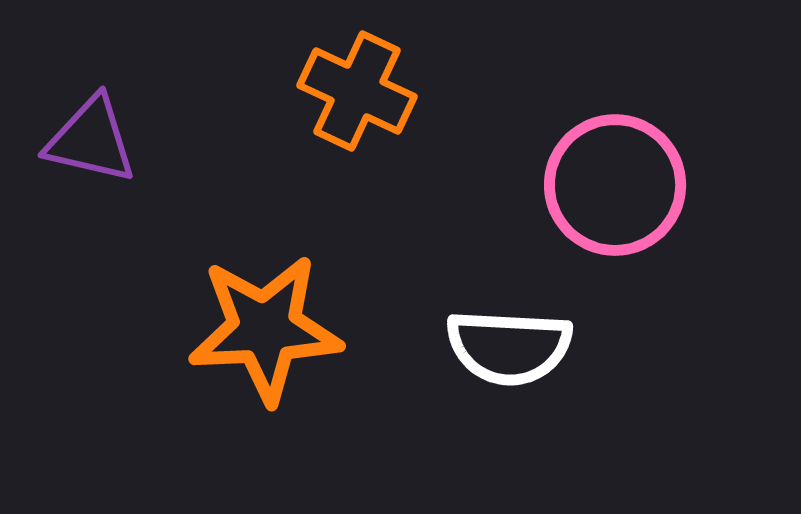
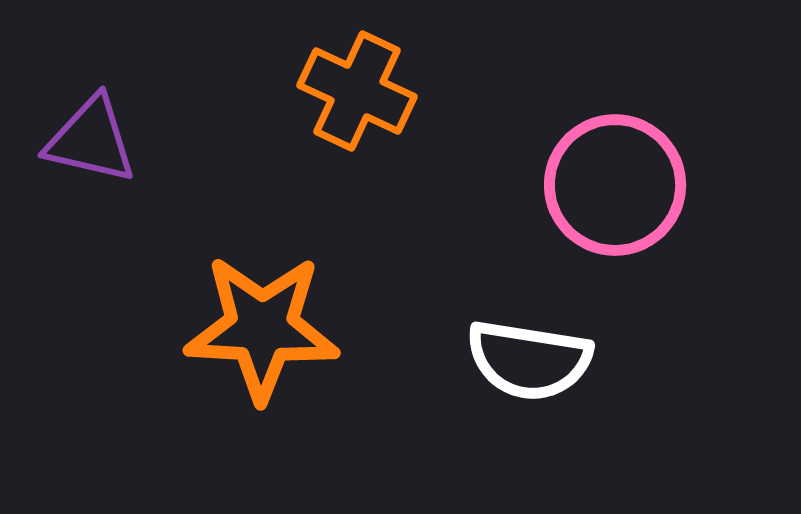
orange star: moved 3 px left, 1 px up; rotated 6 degrees clockwise
white semicircle: moved 20 px right, 13 px down; rotated 6 degrees clockwise
